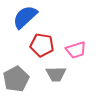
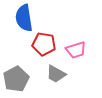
blue semicircle: moved 1 px left, 1 px down; rotated 56 degrees counterclockwise
red pentagon: moved 2 px right, 1 px up
gray trapezoid: rotated 30 degrees clockwise
